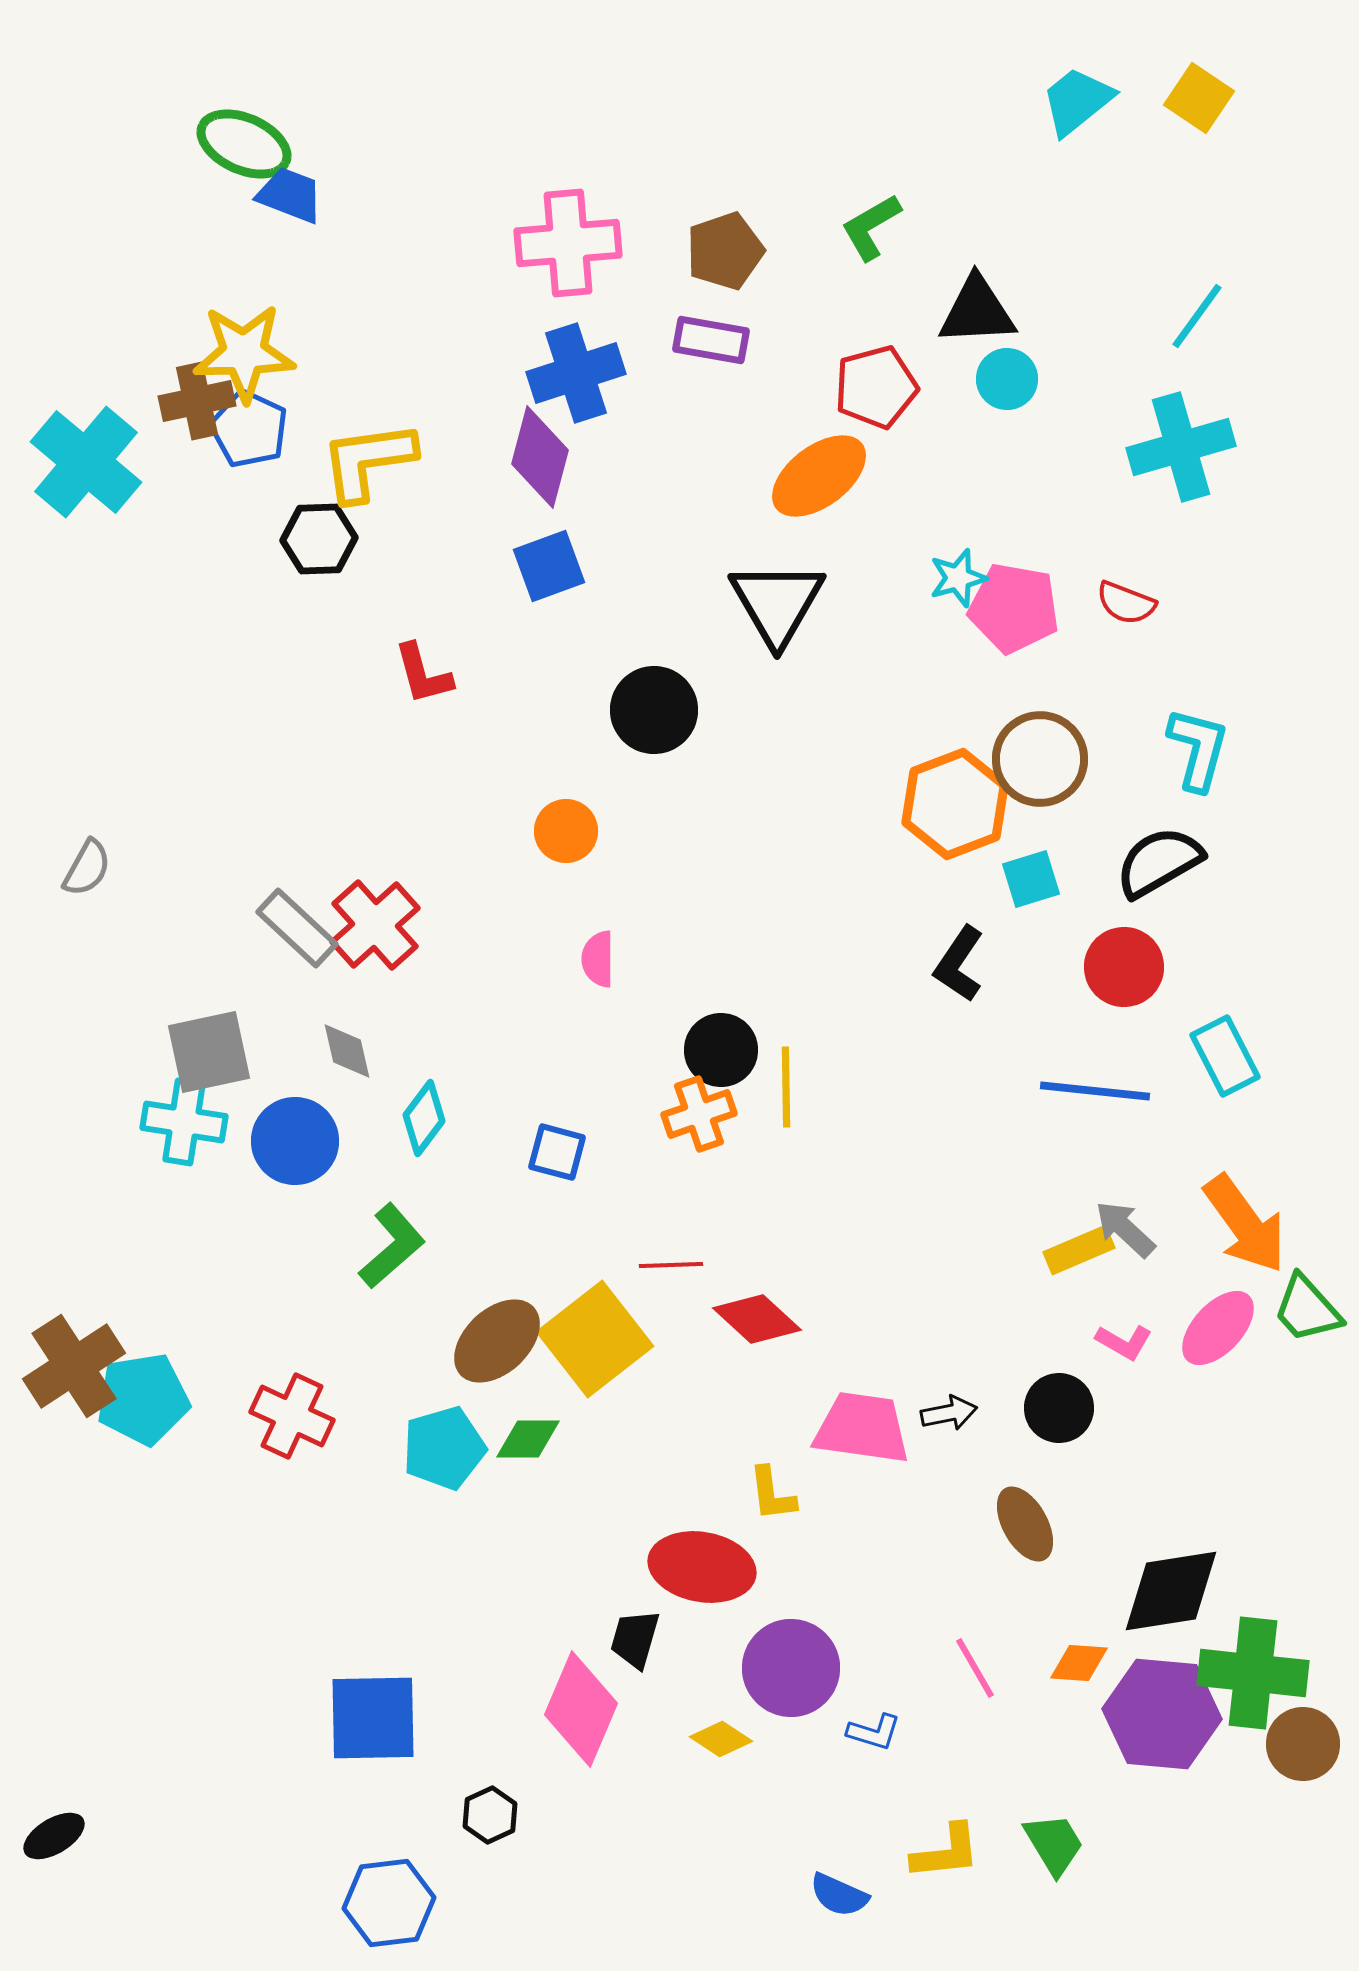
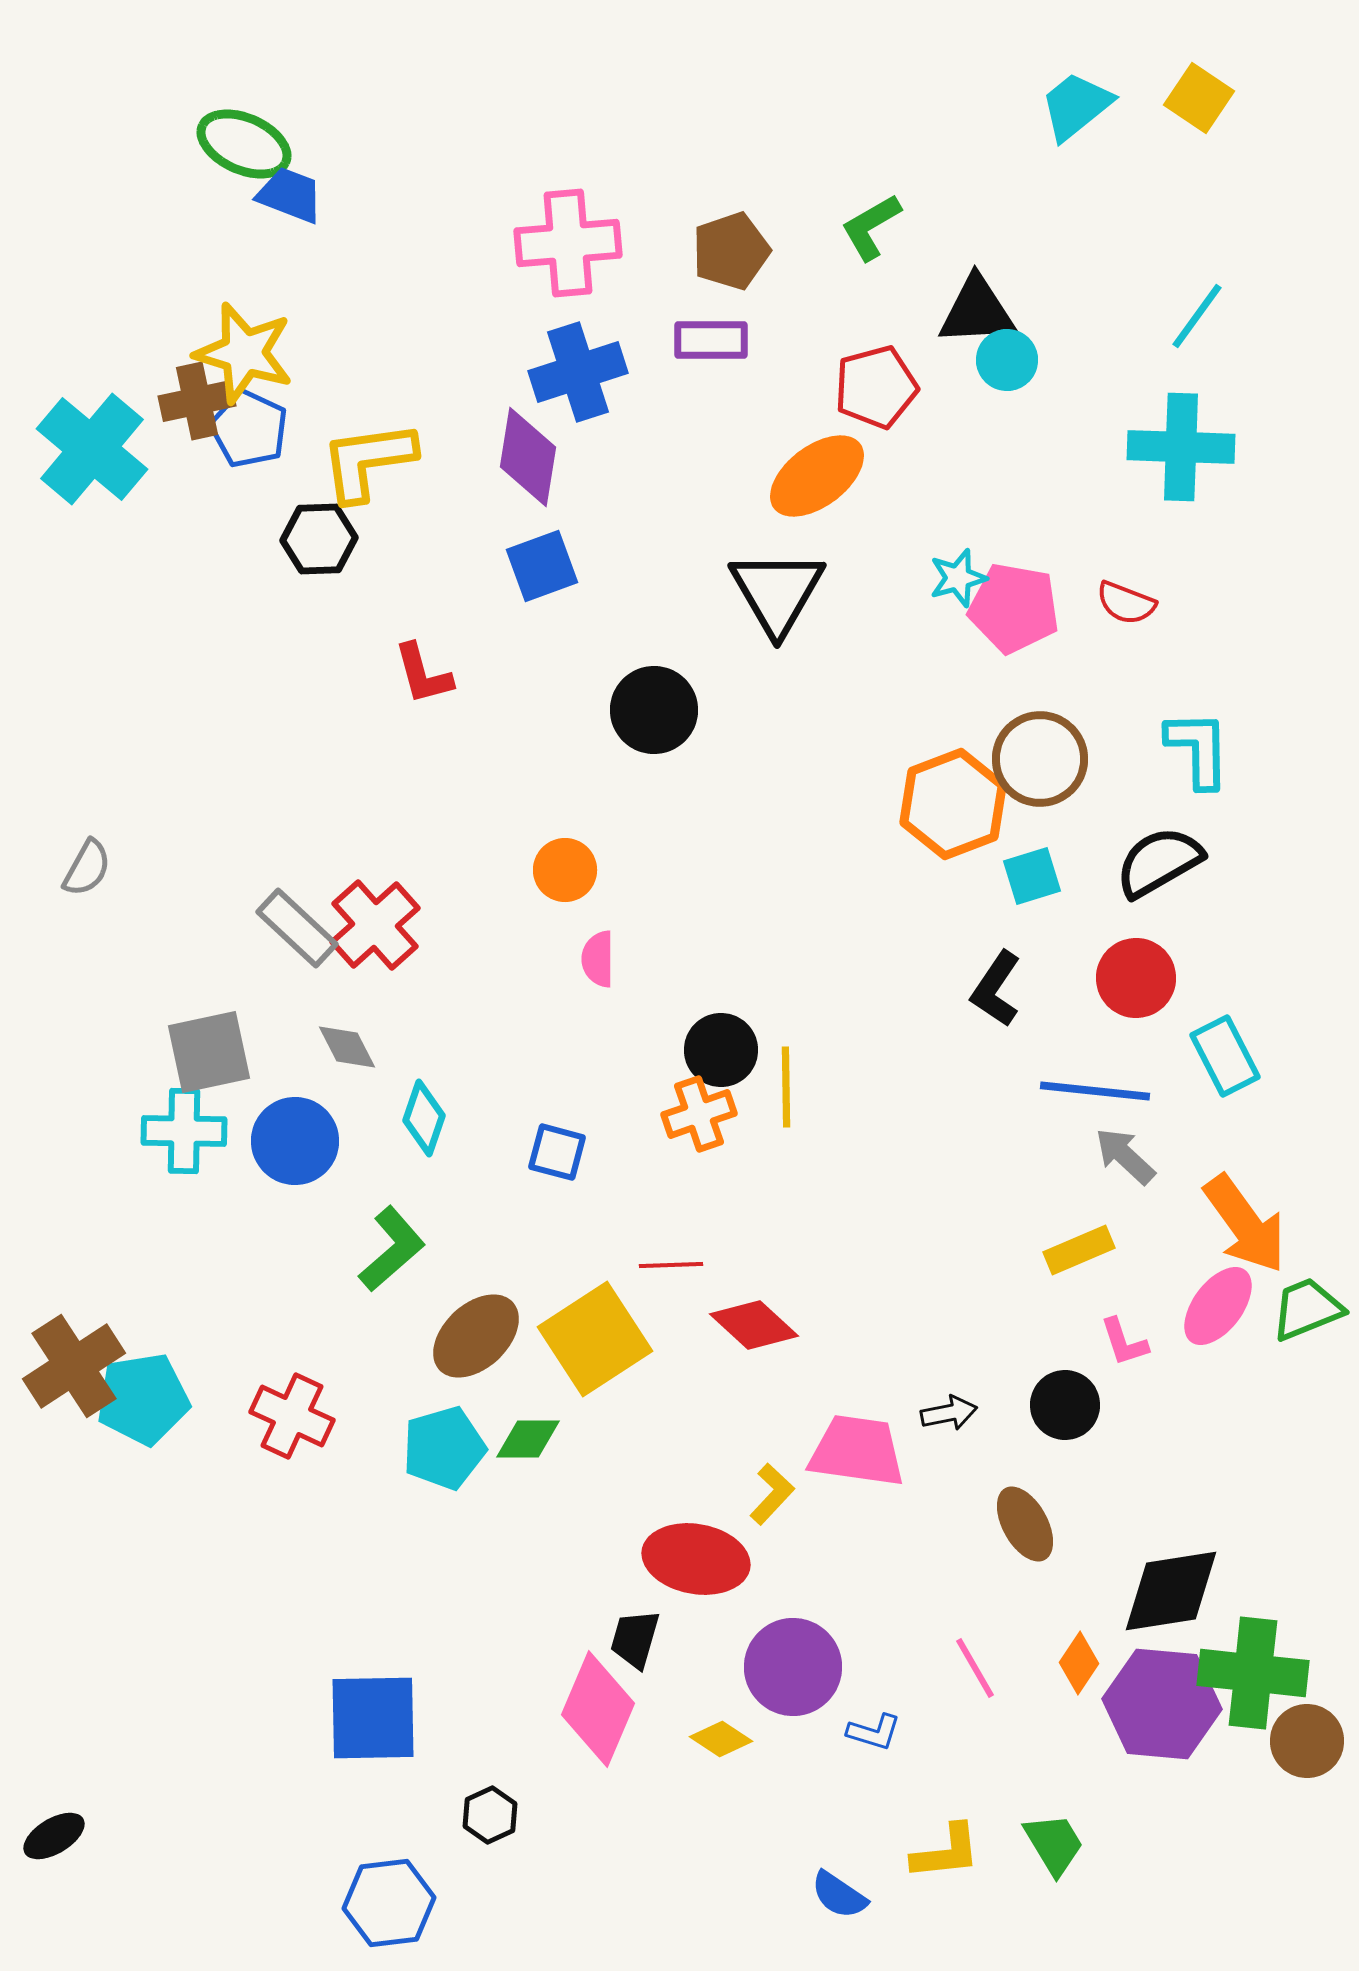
cyan trapezoid at (1077, 101): moved 1 px left, 5 px down
brown pentagon at (725, 251): moved 6 px right
purple rectangle at (711, 340): rotated 10 degrees counterclockwise
yellow star at (244, 353): rotated 18 degrees clockwise
blue cross at (576, 373): moved 2 px right, 1 px up
cyan circle at (1007, 379): moved 19 px up
cyan cross at (1181, 447): rotated 18 degrees clockwise
purple diamond at (540, 457): moved 12 px left; rotated 6 degrees counterclockwise
cyan cross at (86, 462): moved 6 px right, 13 px up
orange ellipse at (819, 476): moved 2 px left
blue square at (549, 566): moved 7 px left
black triangle at (777, 603): moved 11 px up
cyan L-shape at (1198, 749): rotated 16 degrees counterclockwise
orange hexagon at (955, 804): moved 2 px left
orange circle at (566, 831): moved 1 px left, 39 px down
cyan square at (1031, 879): moved 1 px right, 3 px up
black L-shape at (959, 964): moved 37 px right, 25 px down
red circle at (1124, 967): moved 12 px right, 11 px down
gray diamond at (347, 1051): moved 4 px up; rotated 14 degrees counterclockwise
cyan diamond at (424, 1118): rotated 18 degrees counterclockwise
cyan cross at (184, 1122): moved 9 px down; rotated 8 degrees counterclockwise
gray arrow at (1125, 1229): moved 73 px up
green L-shape at (392, 1246): moved 3 px down
green trapezoid at (1307, 1309): rotated 110 degrees clockwise
red diamond at (757, 1319): moved 3 px left, 6 px down
pink ellipse at (1218, 1328): moved 22 px up; rotated 6 degrees counterclockwise
yellow square at (595, 1339): rotated 5 degrees clockwise
brown ellipse at (497, 1341): moved 21 px left, 5 px up
pink L-shape at (1124, 1342): rotated 42 degrees clockwise
black circle at (1059, 1408): moved 6 px right, 3 px up
pink trapezoid at (862, 1428): moved 5 px left, 23 px down
yellow L-shape at (772, 1494): rotated 130 degrees counterclockwise
red ellipse at (702, 1567): moved 6 px left, 8 px up
orange diamond at (1079, 1663): rotated 60 degrees counterclockwise
purple circle at (791, 1668): moved 2 px right, 1 px up
pink diamond at (581, 1709): moved 17 px right
purple hexagon at (1162, 1714): moved 10 px up
brown circle at (1303, 1744): moved 4 px right, 3 px up
blue semicircle at (839, 1895): rotated 10 degrees clockwise
